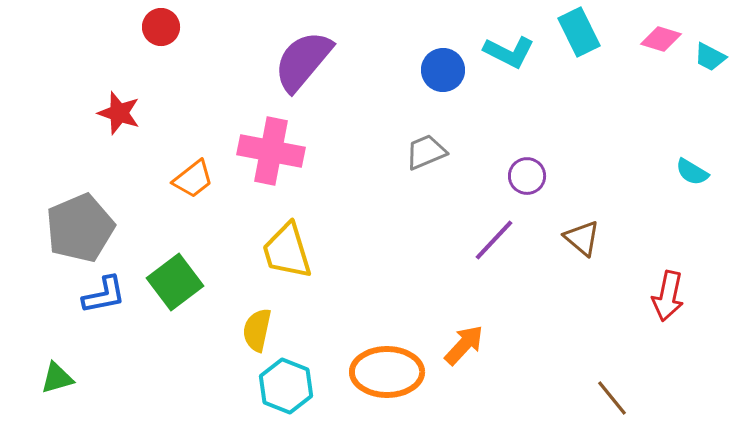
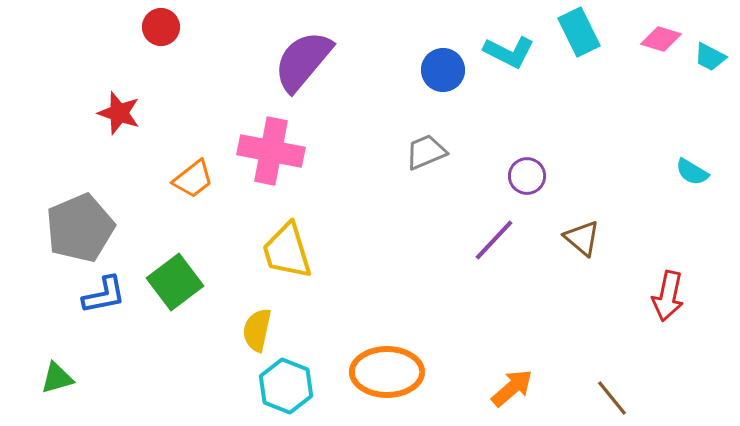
orange arrow: moved 48 px right, 43 px down; rotated 6 degrees clockwise
